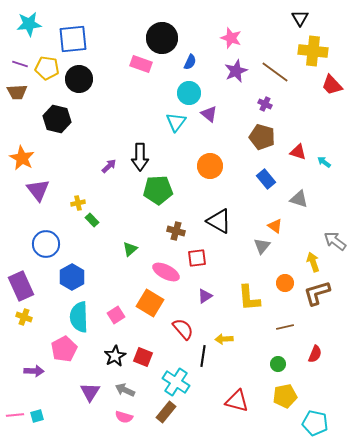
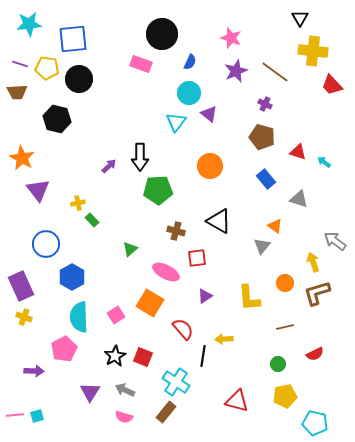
black circle at (162, 38): moved 4 px up
red semicircle at (315, 354): rotated 42 degrees clockwise
